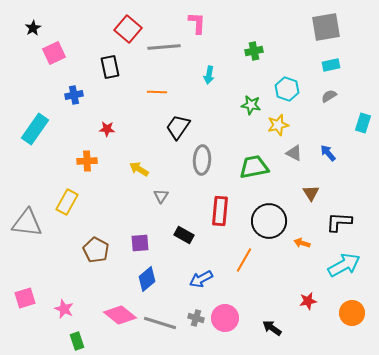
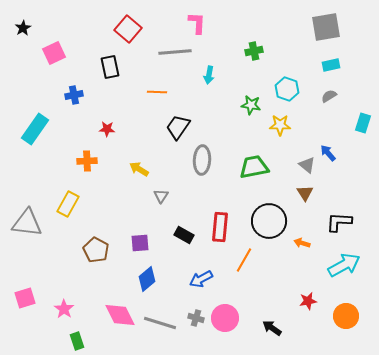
black star at (33, 28): moved 10 px left
gray line at (164, 47): moved 11 px right, 5 px down
yellow star at (278, 125): moved 2 px right; rotated 15 degrees clockwise
gray triangle at (294, 153): moved 13 px right, 12 px down; rotated 12 degrees clockwise
brown triangle at (311, 193): moved 6 px left
yellow rectangle at (67, 202): moved 1 px right, 2 px down
red rectangle at (220, 211): moved 16 px down
pink star at (64, 309): rotated 12 degrees clockwise
orange circle at (352, 313): moved 6 px left, 3 px down
pink diamond at (120, 315): rotated 24 degrees clockwise
